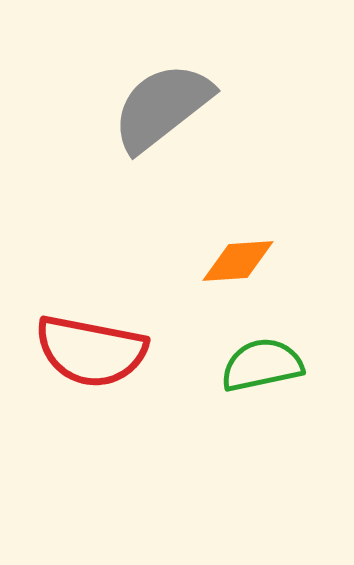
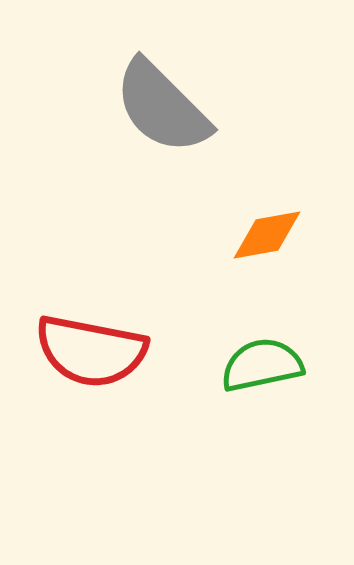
gray semicircle: rotated 97 degrees counterclockwise
orange diamond: moved 29 px right, 26 px up; rotated 6 degrees counterclockwise
